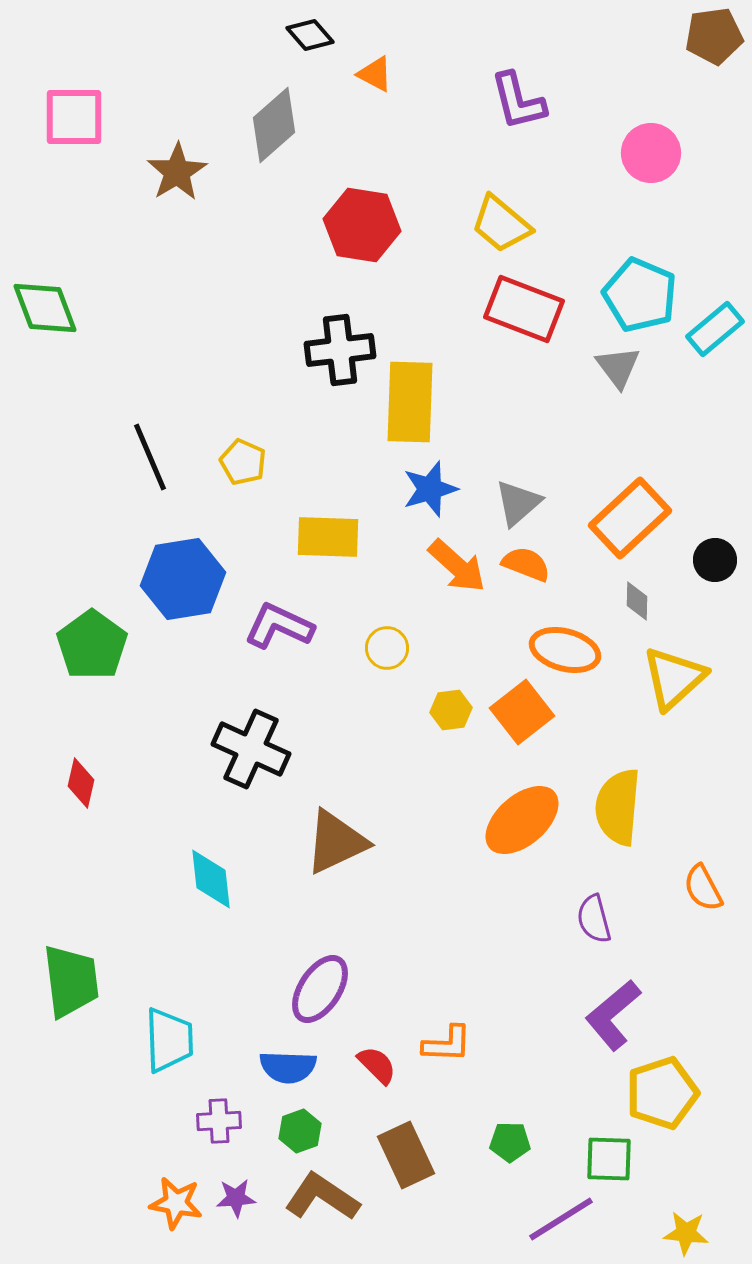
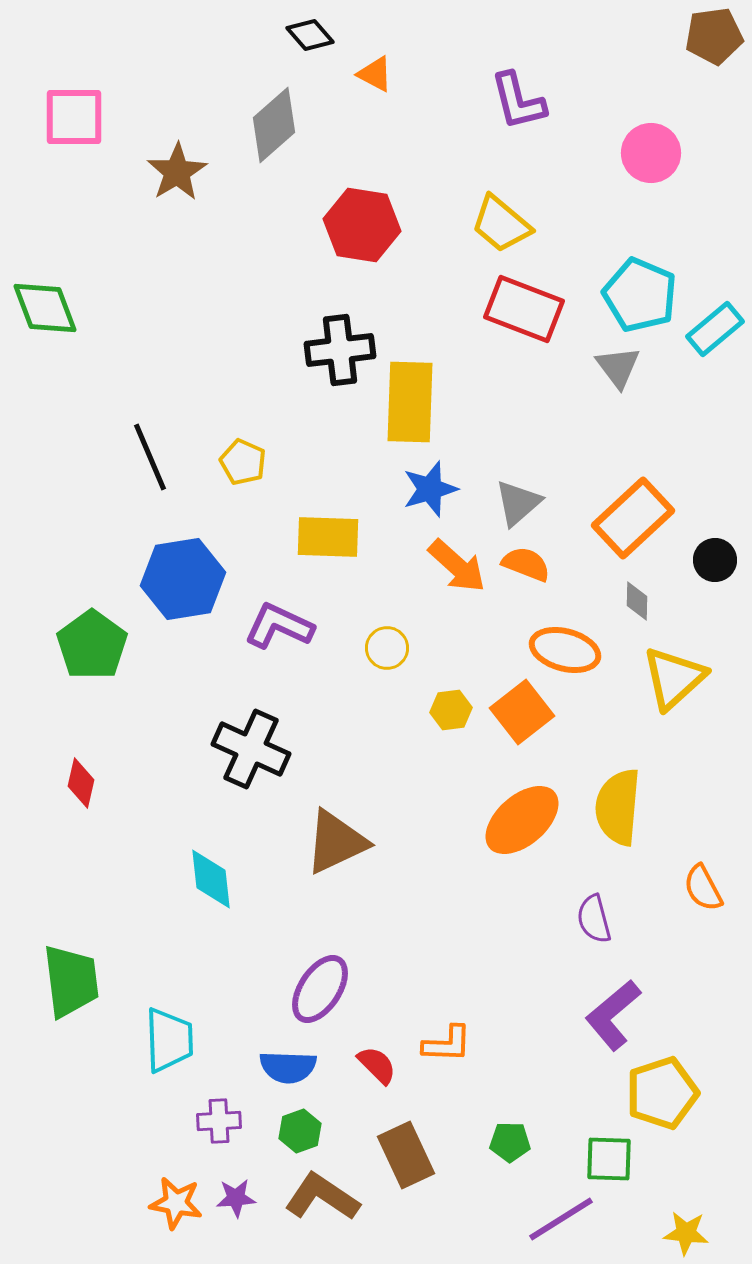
orange rectangle at (630, 518): moved 3 px right
